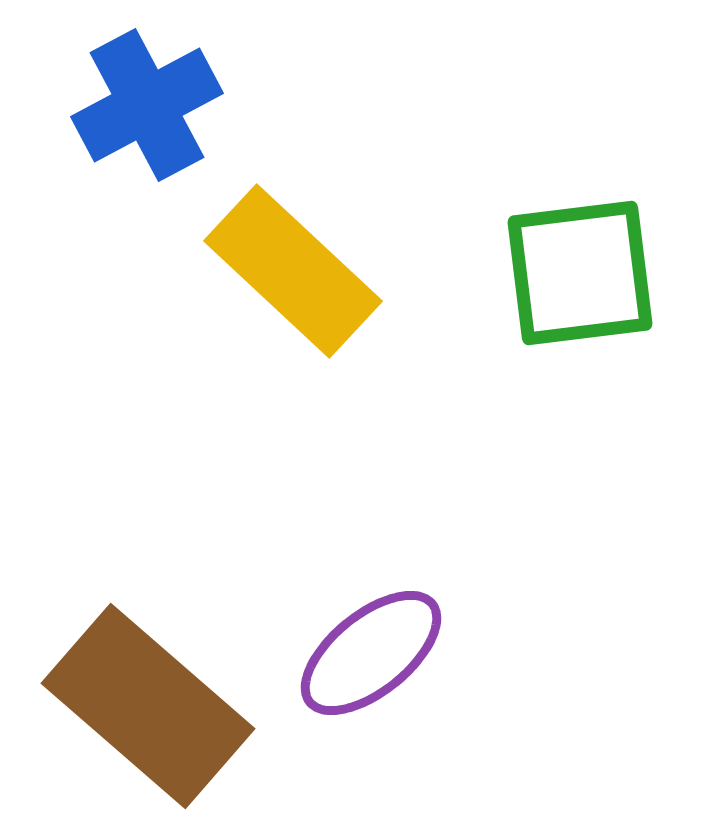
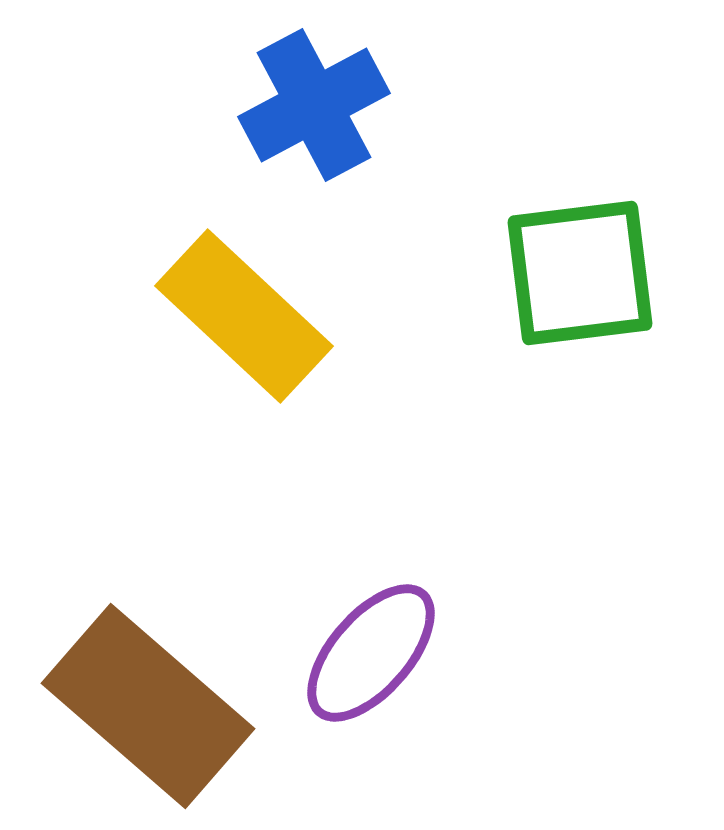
blue cross: moved 167 px right
yellow rectangle: moved 49 px left, 45 px down
purple ellipse: rotated 10 degrees counterclockwise
